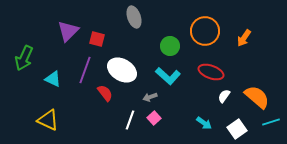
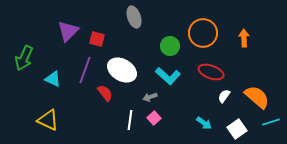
orange circle: moved 2 px left, 2 px down
orange arrow: rotated 144 degrees clockwise
white line: rotated 12 degrees counterclockwise
